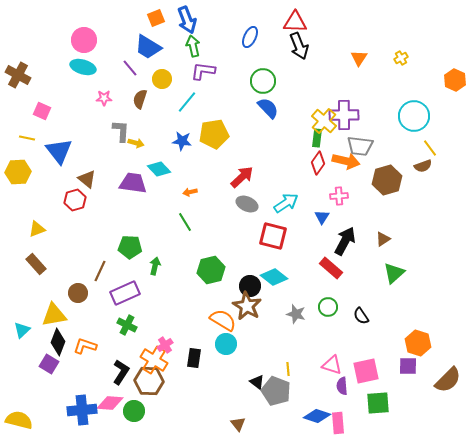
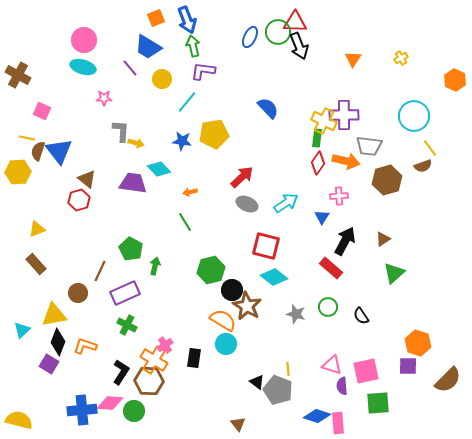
orange triangle at (359, 58): moved 6 px left, 1 px down
green circle at (263, 81): moved 15 px right, 49 px up
brown semicircle at (140, 99): moved 102 px left, 52 px down
yellow cross at (324, 121): rotated 15 degrees counterclockwise
gray trapezoid at (360, 146): moved 9 px right
red hexagon at (75, 200): moved 4 px right
red square at (273, 236): moved 7 px left, 10 px down
green pentagon at (130, 247): moved 1 px right, 2 px down; rotated 25 degrees clockwise
black circle at (250, 286): moved 18 px left, 4 px down
gray pentagon at (276, 391): moved 2 px right, 1 px up
